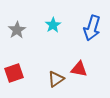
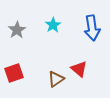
blue arrow: rotated 25 degrees counterclockwise
red triangle: rotated 30 degrees clockwise
